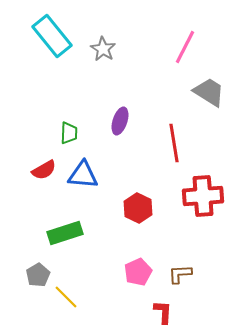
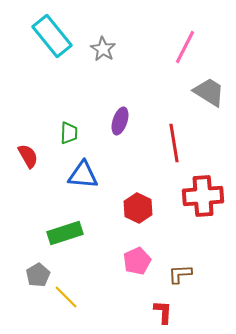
red semicircle: moved 16 px left, 14 px up; rotated 90 degrees counterclockwise
pink pentagon: moved 1 px left, 11 px up
